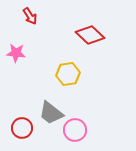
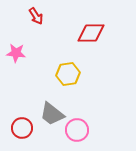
red arrow: moved 6 px right
red diamond: moved 1 px right, 2 px up; rotated 44 degrees counterclockwise
gray trapezoid: moved 1 px right, 1 px down
pink circle: moved 2 px right
